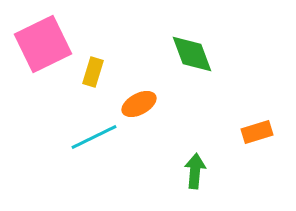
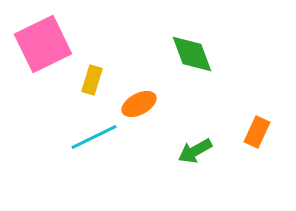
yellow rectangle: moved 1 px left, 8 px down
orange rectangle: rotated 48 degrees counterclockwise
green arrow: moved 20 px up; rotated 124 degrees counterclockwise
